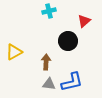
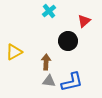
cyan cross: rotated 24 degrees counterclockwise
gray triangle: moved 3 px up
